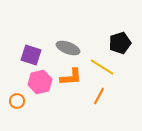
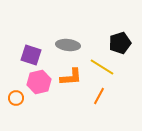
gray ellipse: moved 3 px up; rotated 15 degrees counterclockwise
pink hexagon: moved 1 px left
orange circle: moved 1 px left, 3 px up
